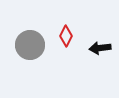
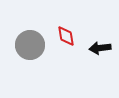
red diamond: rotated 35 degrees counterclockwise
